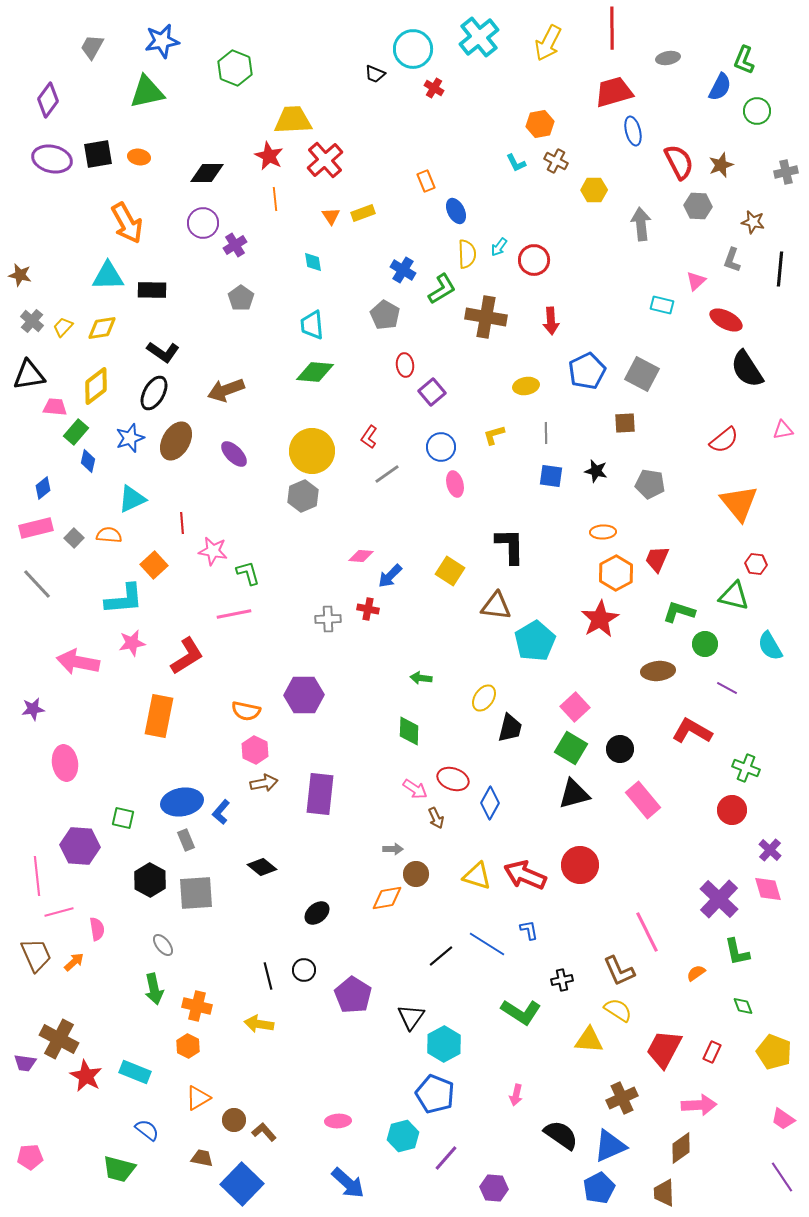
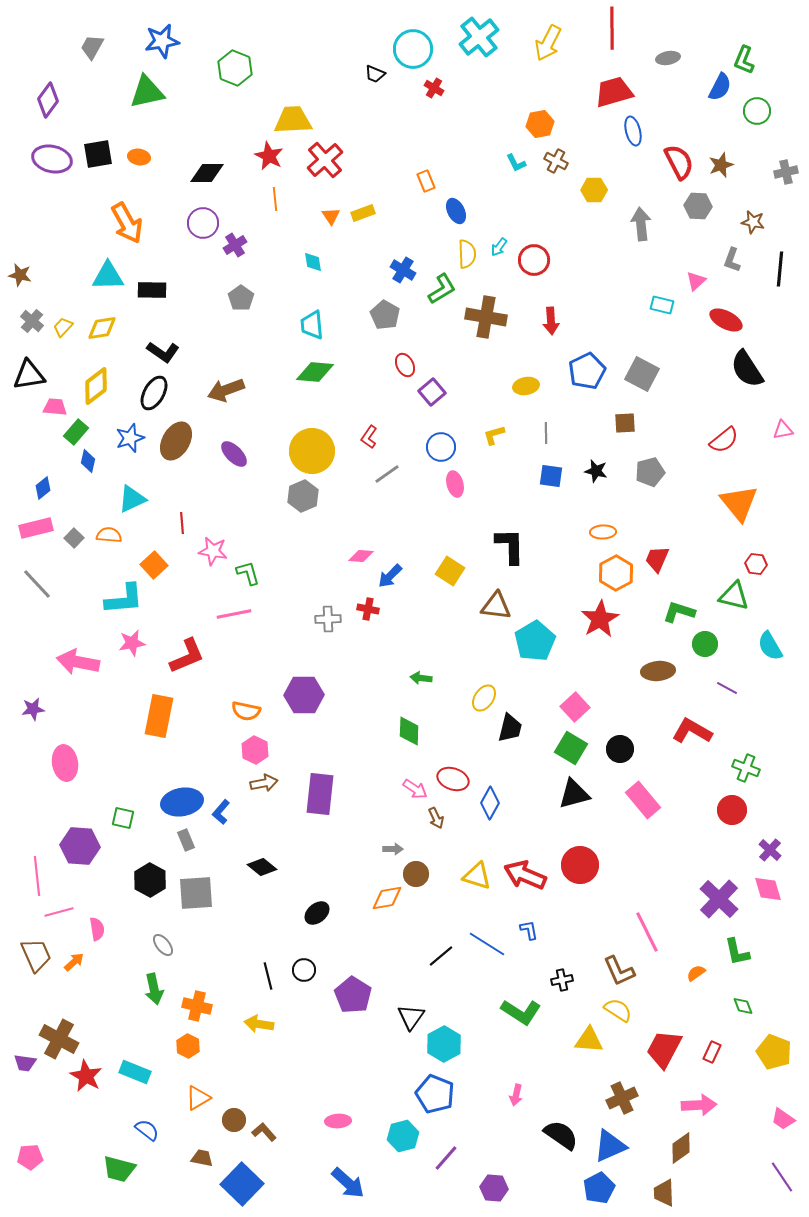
red ellipse at (405, 365): rotated 20 degrees counterclockwise
gray pentagon at (650, 484): moved 12 px up; rotated 24 degrees counterclockwise
red L-shape at (187, 656): rotated 9 degrees clockwise
